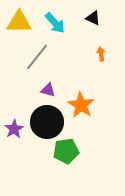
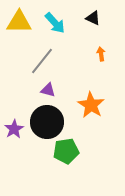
gray line: moved 5 px right, 4 px down
orange star: moved 10 px right
